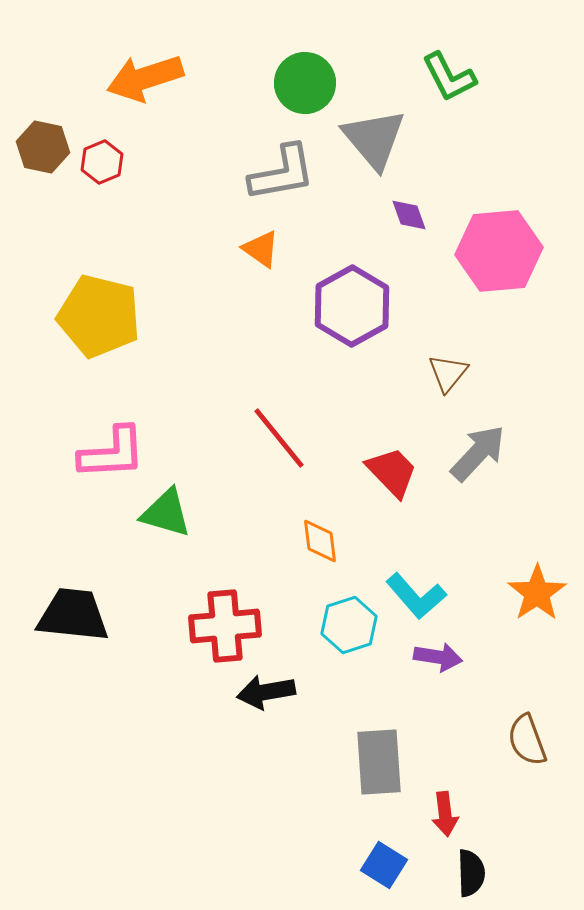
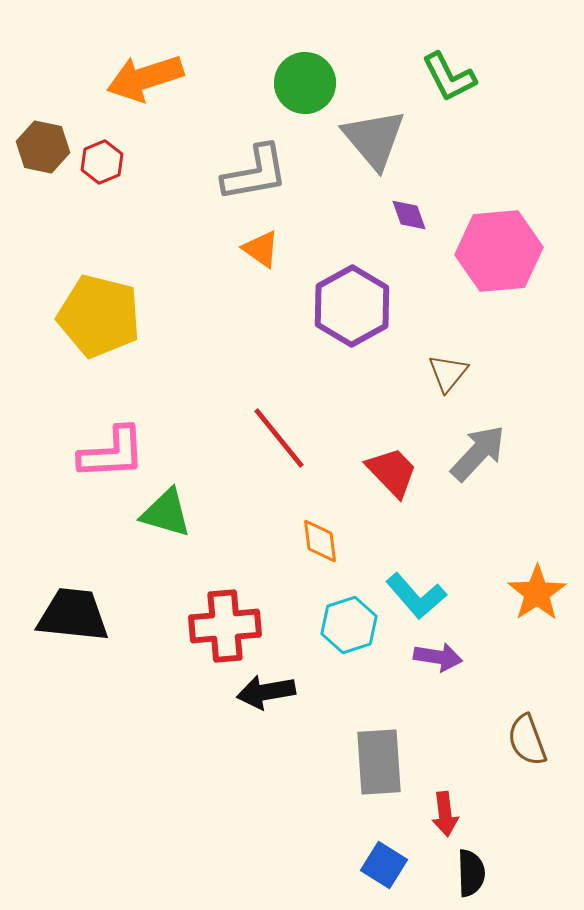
gray L-shape: moved 27 px left
